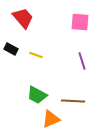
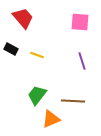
yellow line: moved 1 px right
green trapezoid: rotated 100 degrees clockwise
